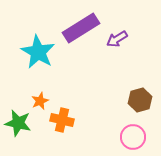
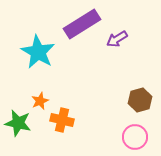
purple rectangle: moved 1 px right, 4 px up
pink circle: moved 2 px right
